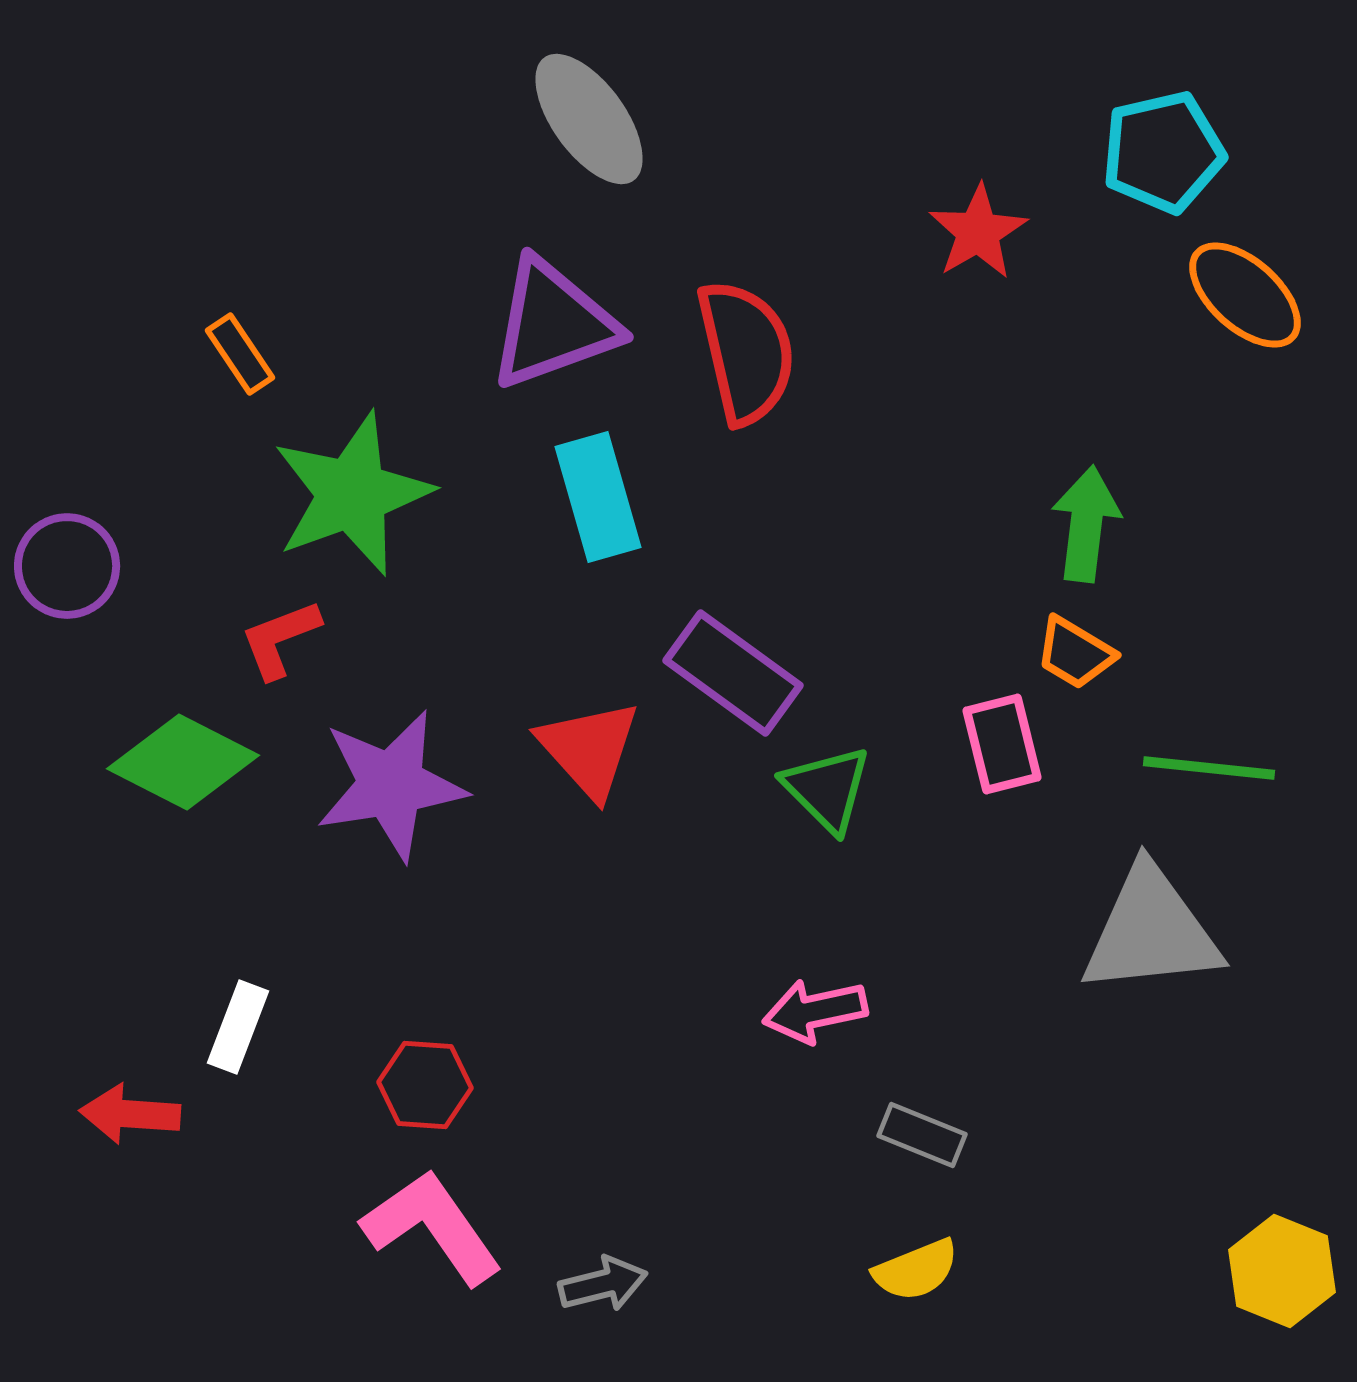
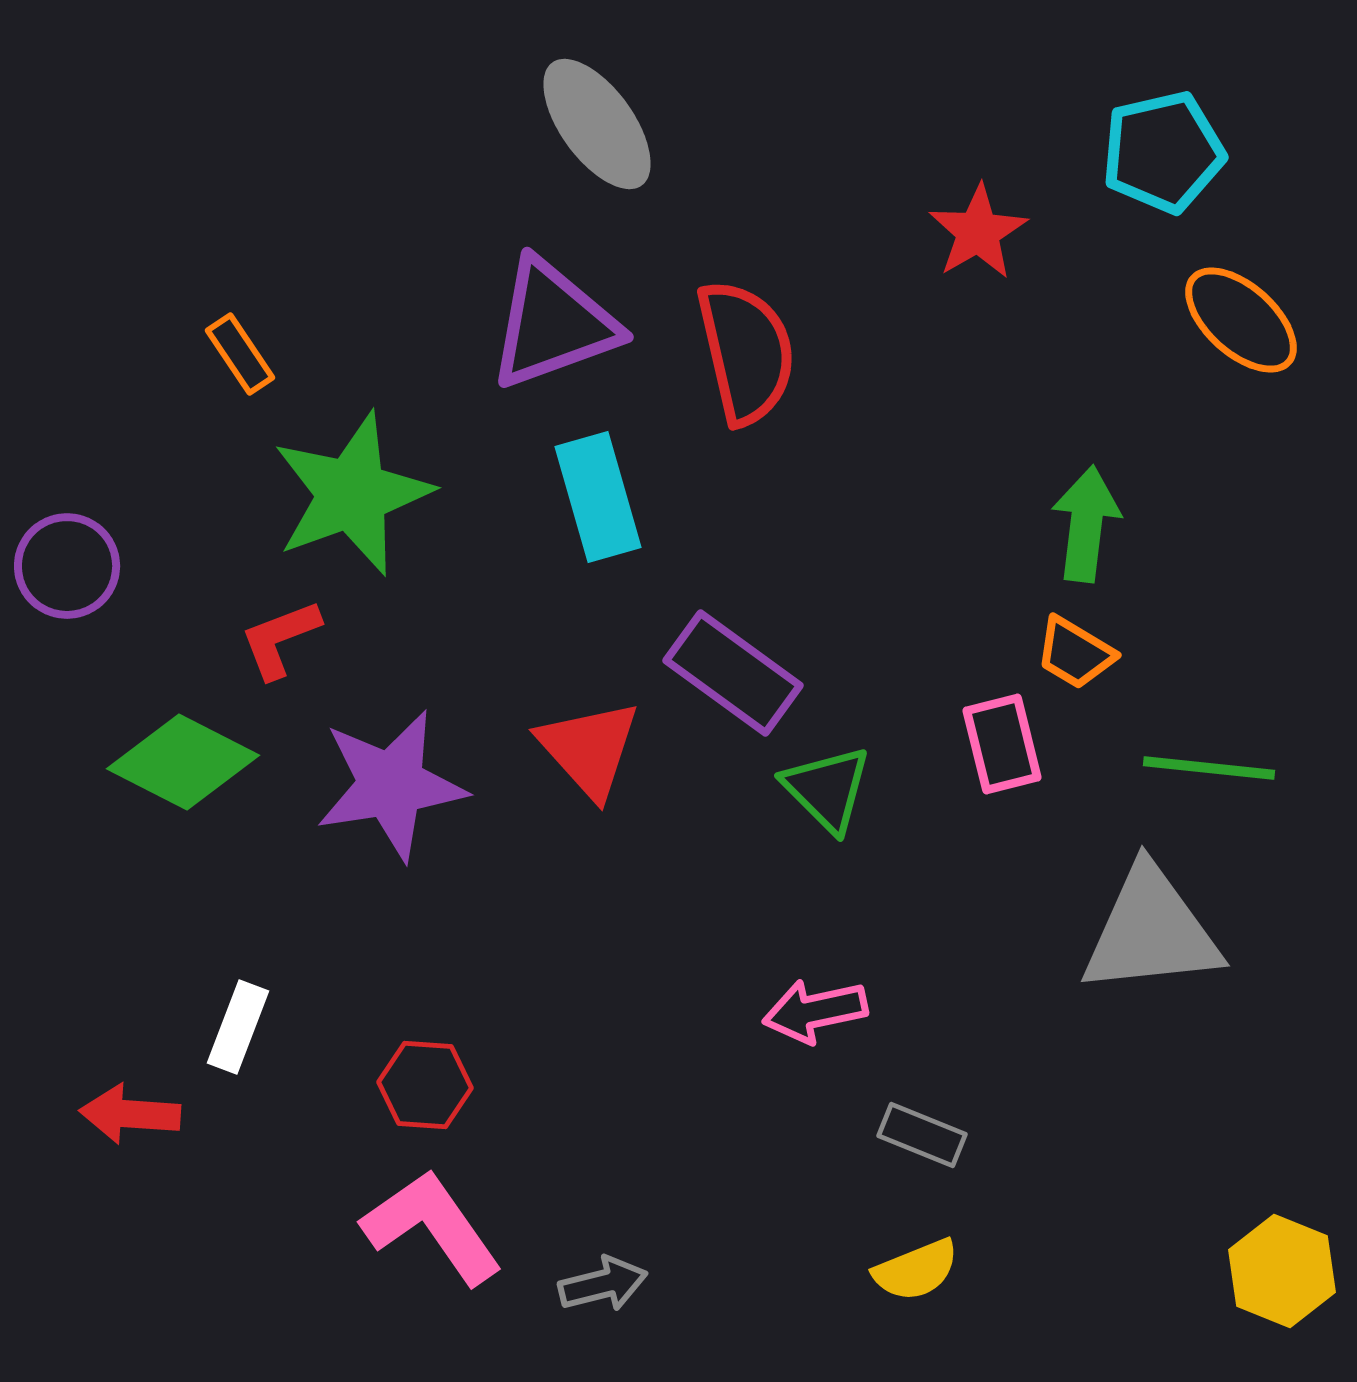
gray ellipse: moved 8 px right, 5 px down
orange ellipse: moved 4 px left, 25 px down
